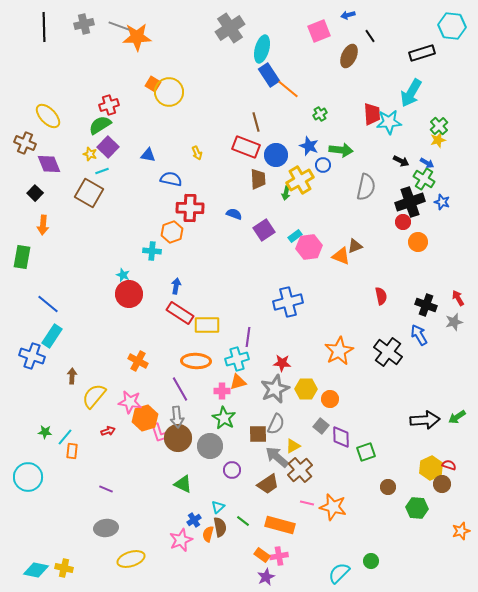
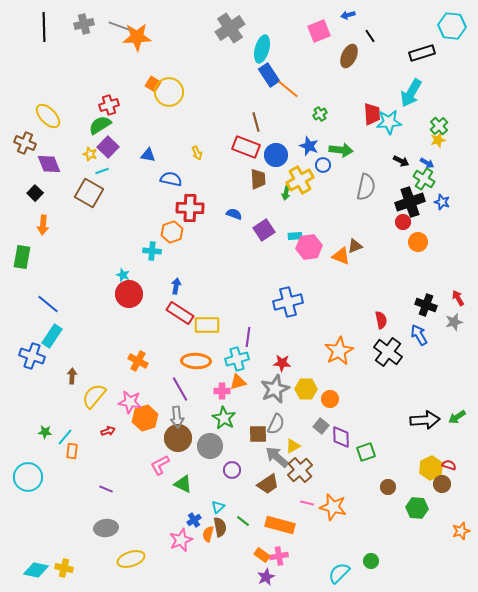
cyan rectangle at (295, 236): rotated 32 degrees clockwise
red semicircle at (381, 296): moved 24 px down
pink L-shape at (160, 433): moved 32 px down; rotated 80 degrees clockwise
